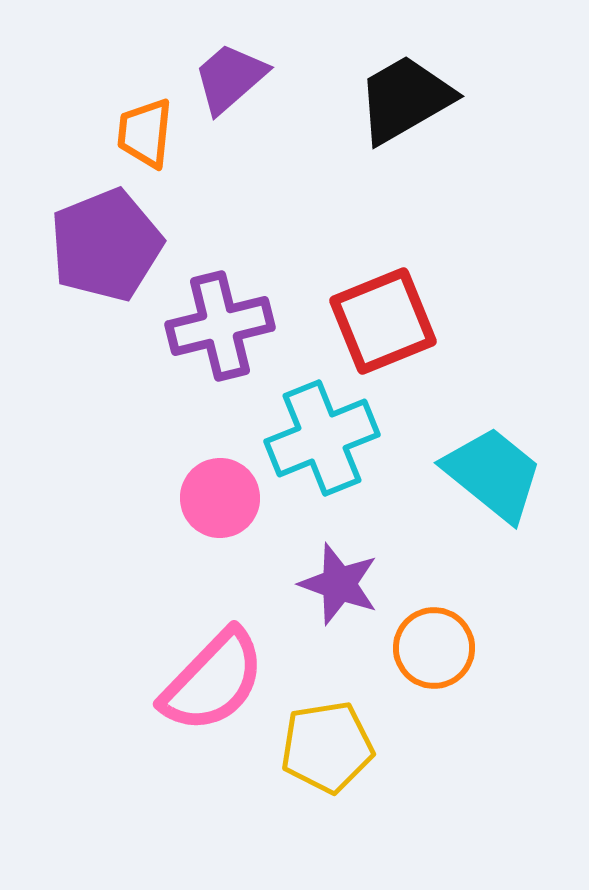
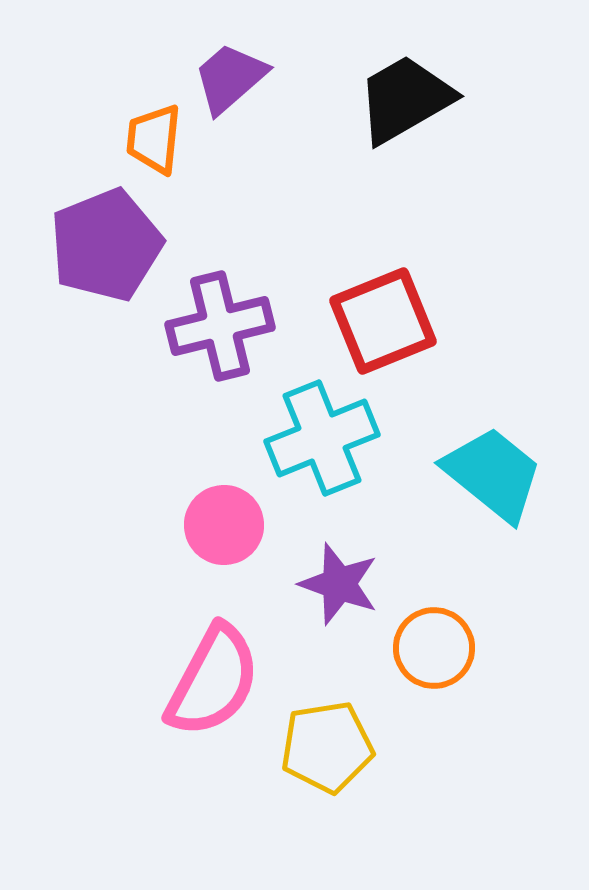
orange trapezoid: moved 9 px right, 6 px down
pink circle: moved 4 px right, 27 px down
pink semicircle: rotated 16 degrees counterclockwise
